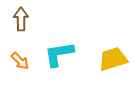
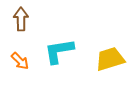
cyan L-shape: moved 3 px up
yellow trapezoid: moved 3 px left
